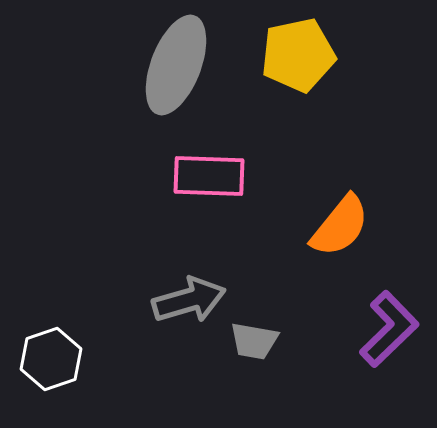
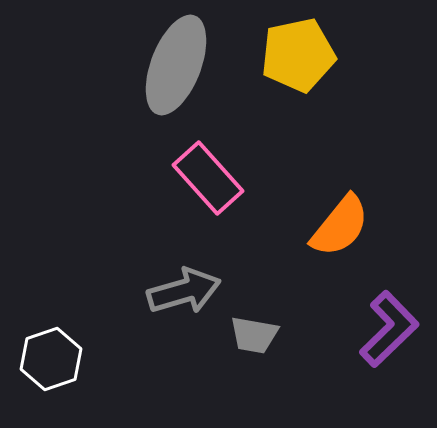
pink rectangle: moved 1 px left, 2 px down; rotated 46 degrees clockwise
gray arrow: moved 5 px left, 9 px up
gray trapezoid: moved 6 px up
